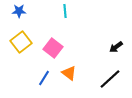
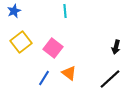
blue star: moved 5 px left; rotated 24 degrees counterclockwise
black arrow: rotated 40 degrees counterclockwise
